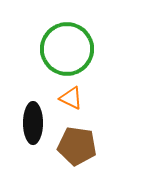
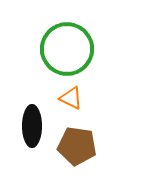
black ellipse: moved 1 px left, 3 px down
